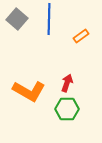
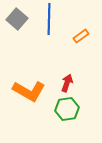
green hexagon: rotated 10 degrees counterclockwise
